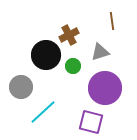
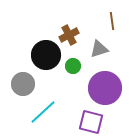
gray triangle: moved 1 px left, 3 px up
gray circle: moved 2 px right, 3 px up
